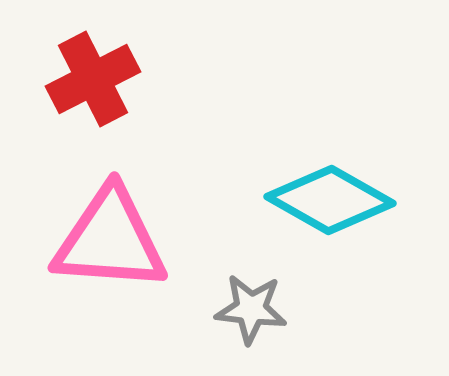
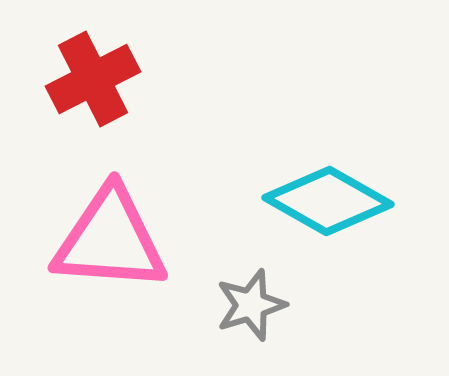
cyan diamond: moved 2 px left, 1 px down
gray star: moved 4 px up; rotated 24 degrees counterclockwise
